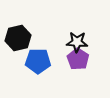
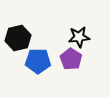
black star: moved 2 px right, 5 px up; rotated 10 degrees counterclockwise
purple pentagon: moved 7 px left
